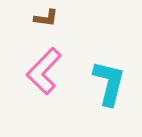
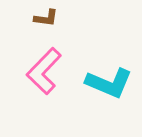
cyan L-shape: rotated 99 degrees clockwise
